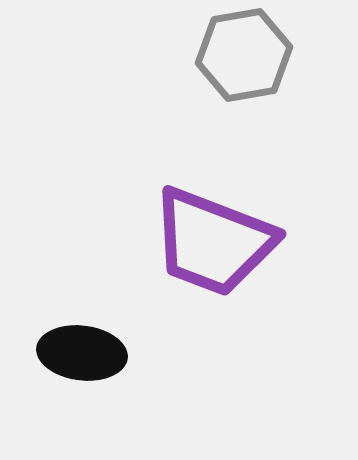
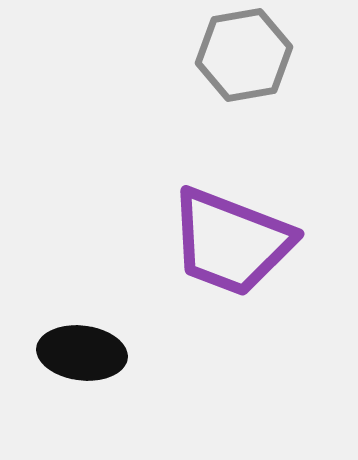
purple trapezoid: moved 18 px right
